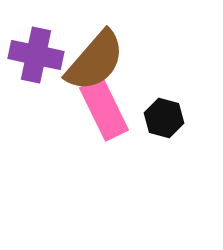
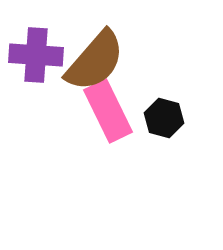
purple cross: rotated 8 degrees counterclockwise
pink rectangle: moved 4 px right, 2 px down
